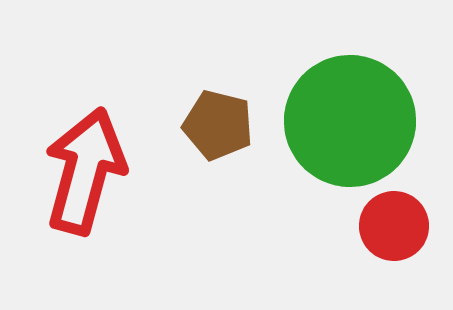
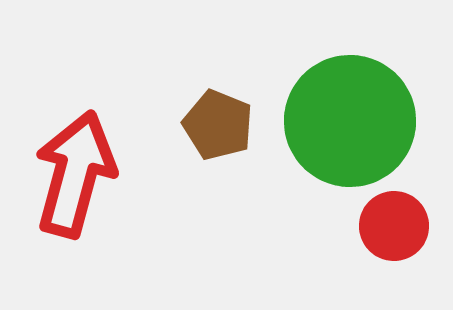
brown pentagon: rotated 8 degrees clockwise
red arrow: moved 10 px left, 3 px down
